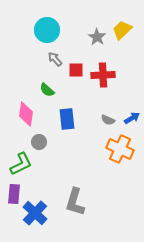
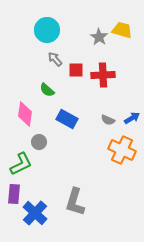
yellow trapezoid: rotated 60 degrees clockwise
gray star: moved 2 px right
pink diamond: moved 1 px left
blue rectangle: rotated 55 degrees counterclockwise
orange cross: moved 2 px right, 1 px down
